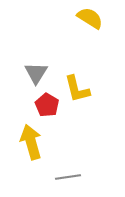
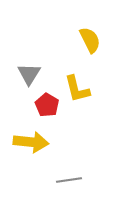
yellow semicircle: moved 22 px down; rotated 32 degrees clockwise
gray triangle: moved 7 px left, 1 px down
yellow arrow: rotated 112 degrees clockwise
gray line: moved 1 px right, 3 px down
